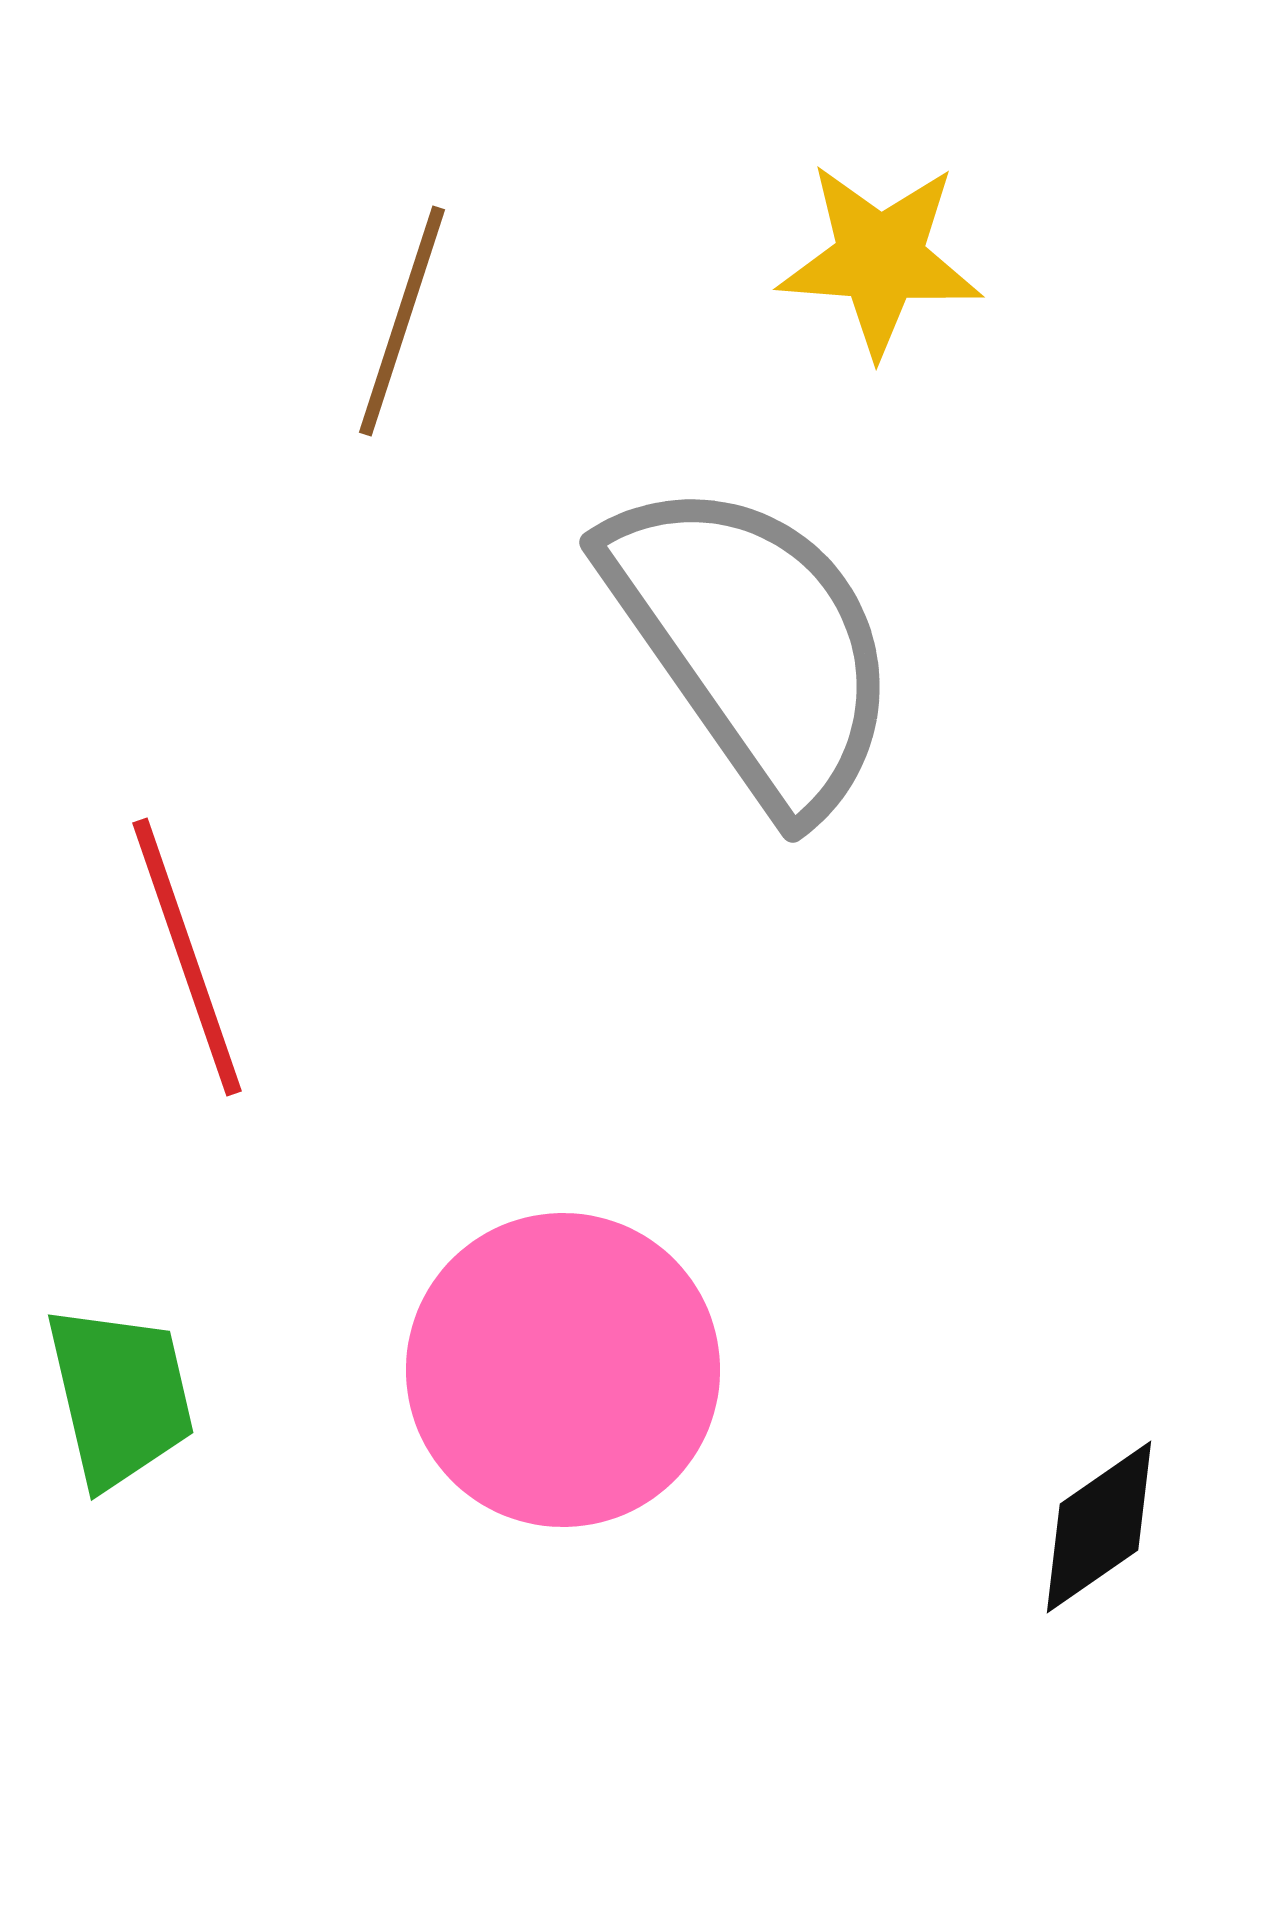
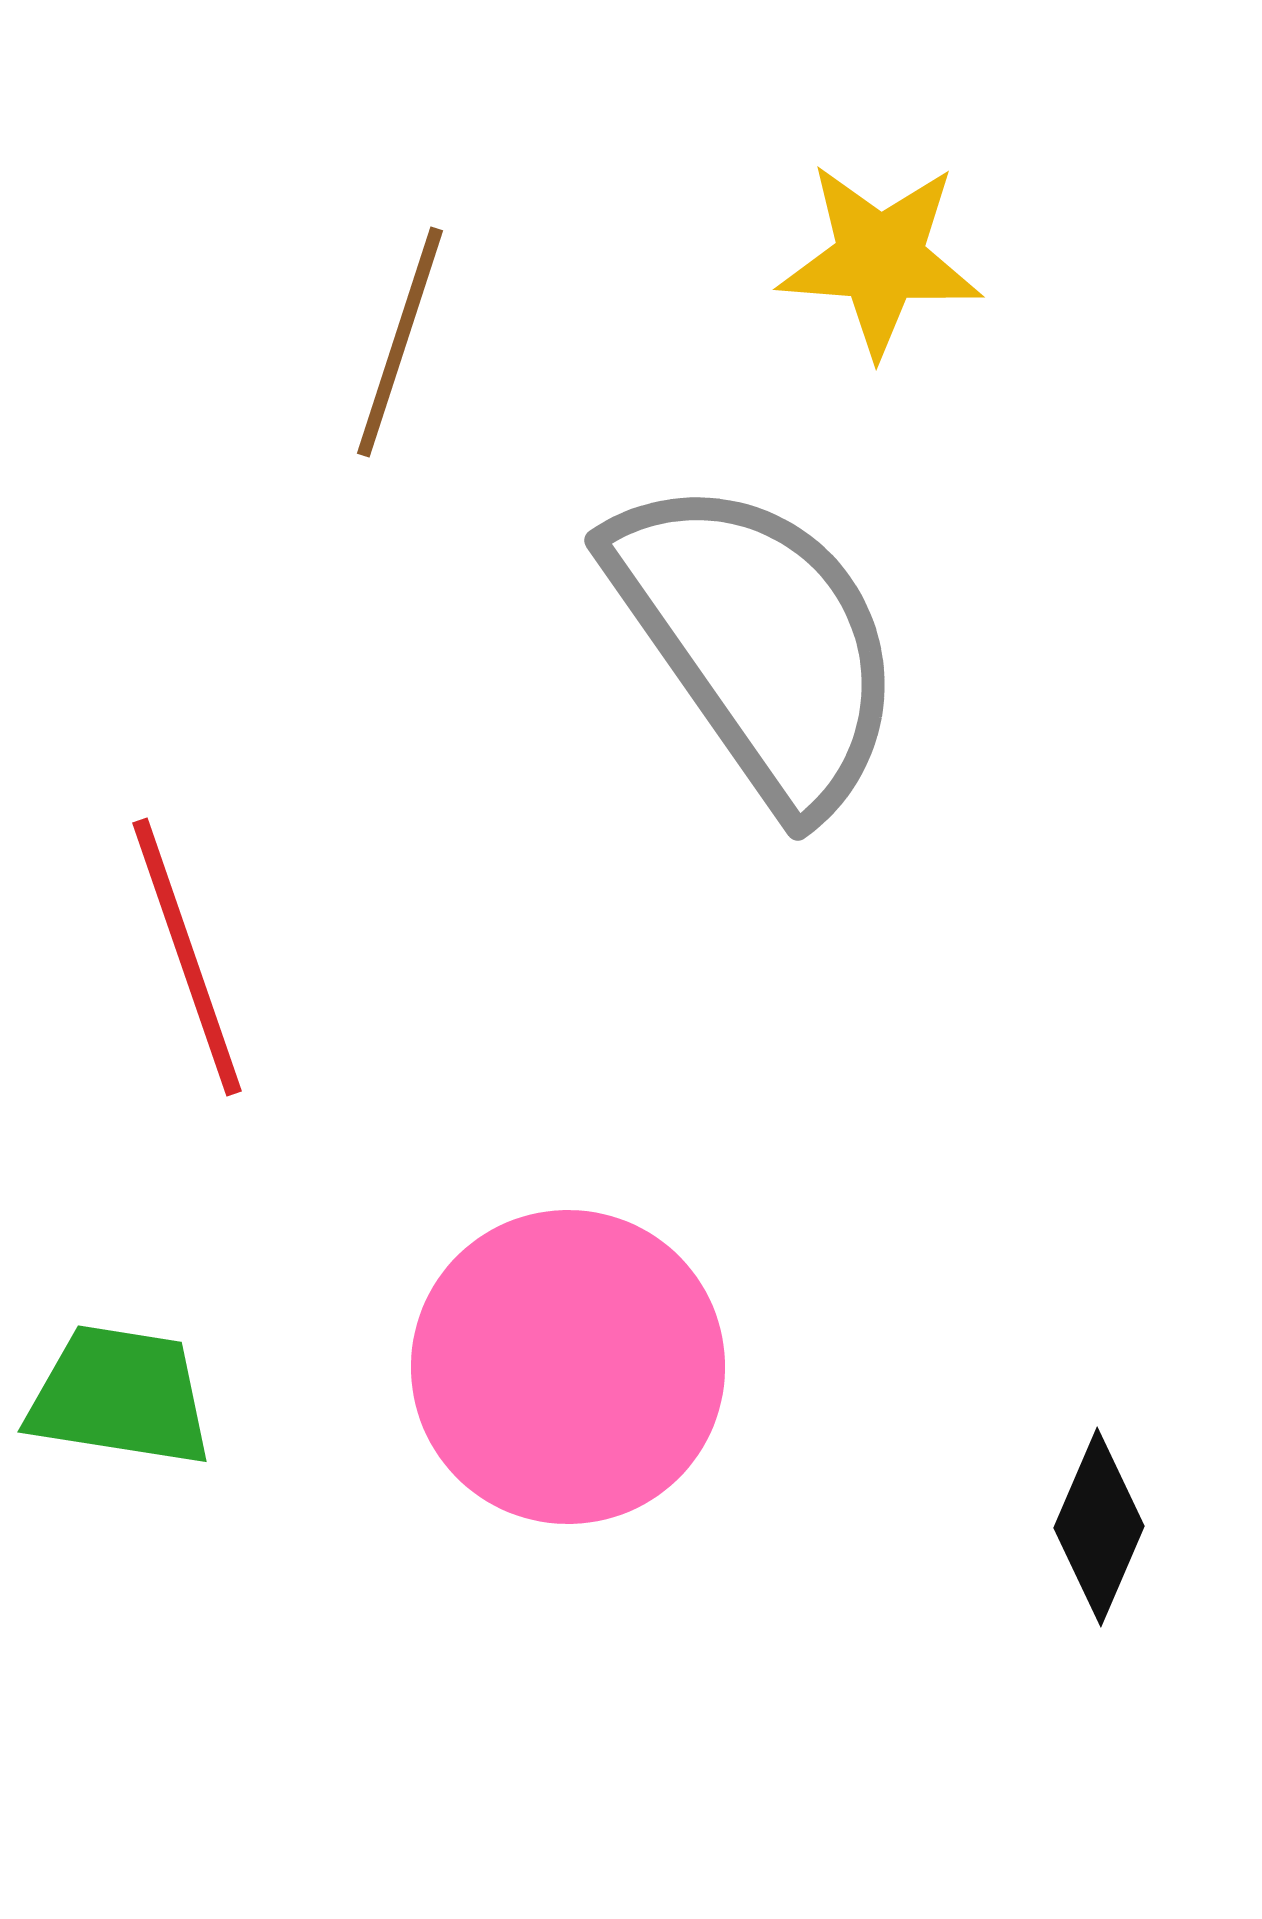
brown line: moved 2 px left, 21 px down
gray semicircle: moved 5 px right, 2 px up
pink circle: moved 5 px right, 3 px up
green trapezoid: rotated 68 degrees counterclockwise
black diamond: rotated 32 degrees counterclockwise
